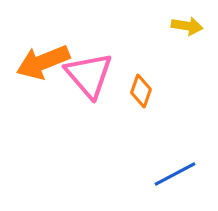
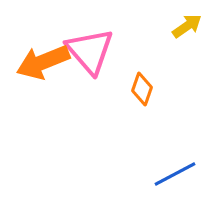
yellow arrow: rotated 44 degrees counterclockwise
pink triangle: moved 1 px right, 24 px up
orange diamond: moved 1 px right, 2 px up
